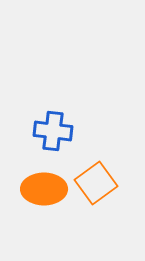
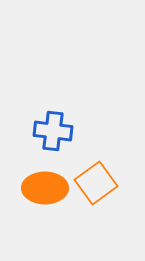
orange ellipse: moved 1 px right, 1 px up
